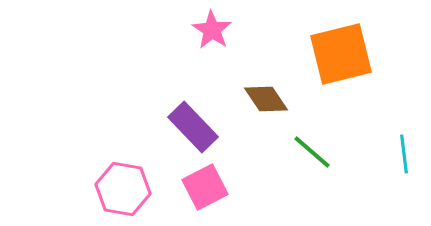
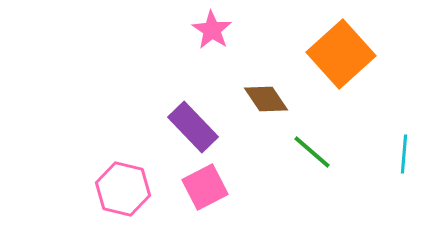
orange square: rotated 28 degrees counterclockwise
cyan line: rotated 12 degrees clockwise
pink hexagon: rotated 4 degrees clockwise
